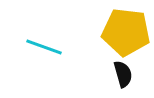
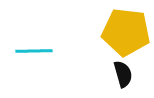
cyan line: moved 10 px left, 4 px down; rotated 21 degrees counterclockwise
